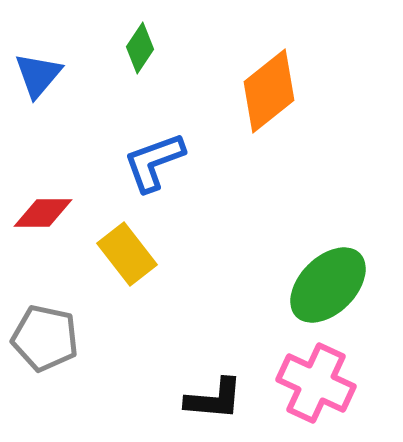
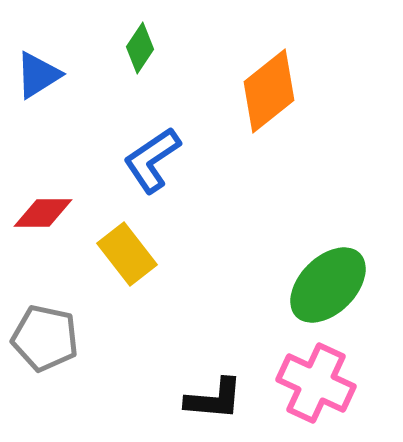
blue triangle: rotated 18 degrees clockwise
blue L-shape: moved 2 px left, 2 px up; rotated 14 degrees counterclockwise
